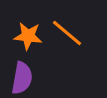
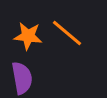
purple semicircle: rotated 20 degrees counterclockwise
